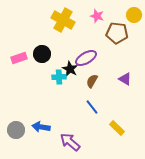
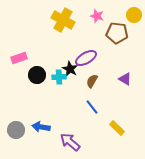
black circle: moved 5 px left, 21 px down
